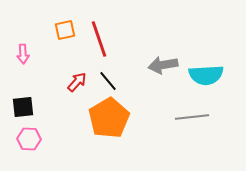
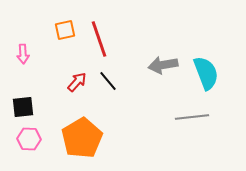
cyan semicircle: moved 2 px up; rotated 108 degrees counterclockwise
orange pentagon: moved 27 px left, 20 px down
